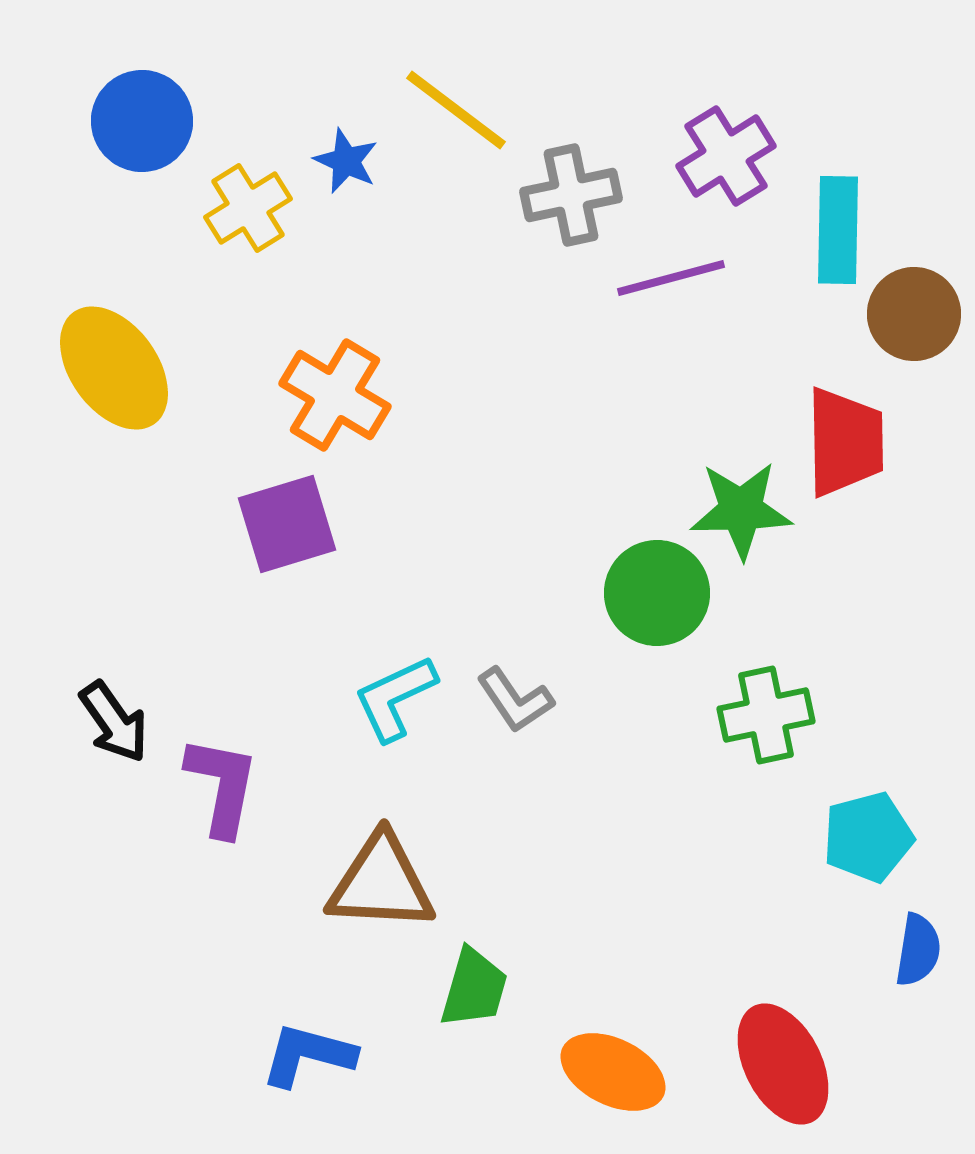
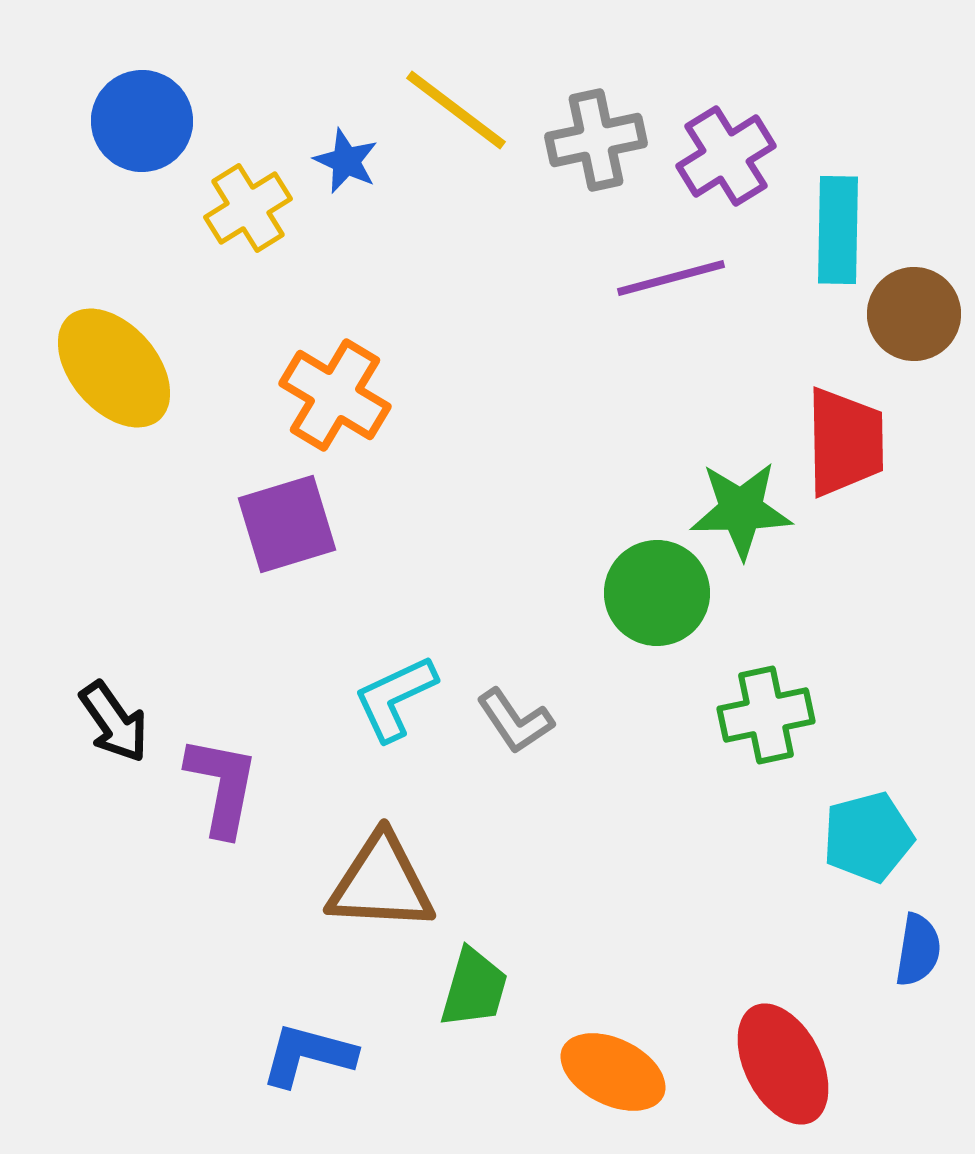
gray cross: moved 25 px right, 55 px up
yellow ellipse: rotated 5 degrees counterclockwise
gray L-shape: moved 21 px down
